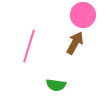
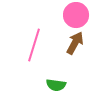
pink circle: moved 7 px left
pink line: moved 5 px right, 1 px up
